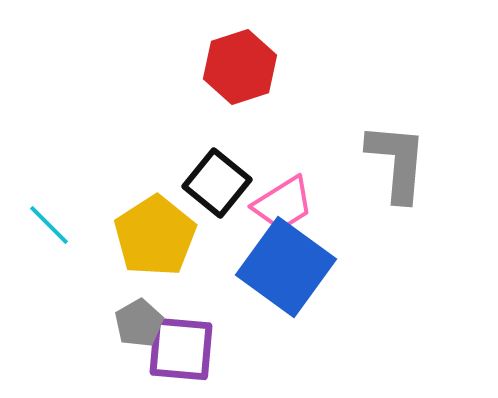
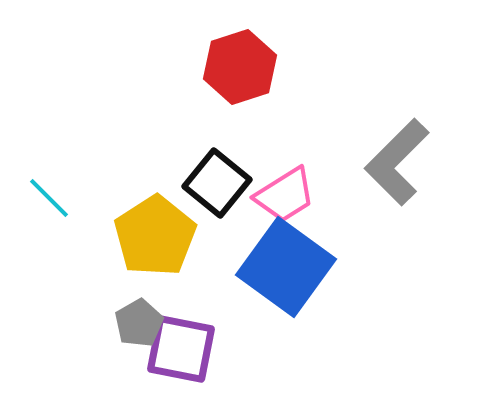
gray L-shape: rotated 140 degrees counterclockwise
pink trapezoid: moved 2 px right, 9 px up
cyan line: moved 27 px up
purple square: rotated 6 degrees clockwise
